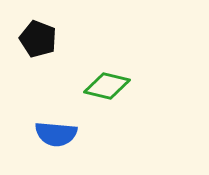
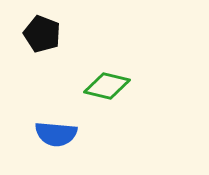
black pentagon: moved 4 px right, 5 px up
